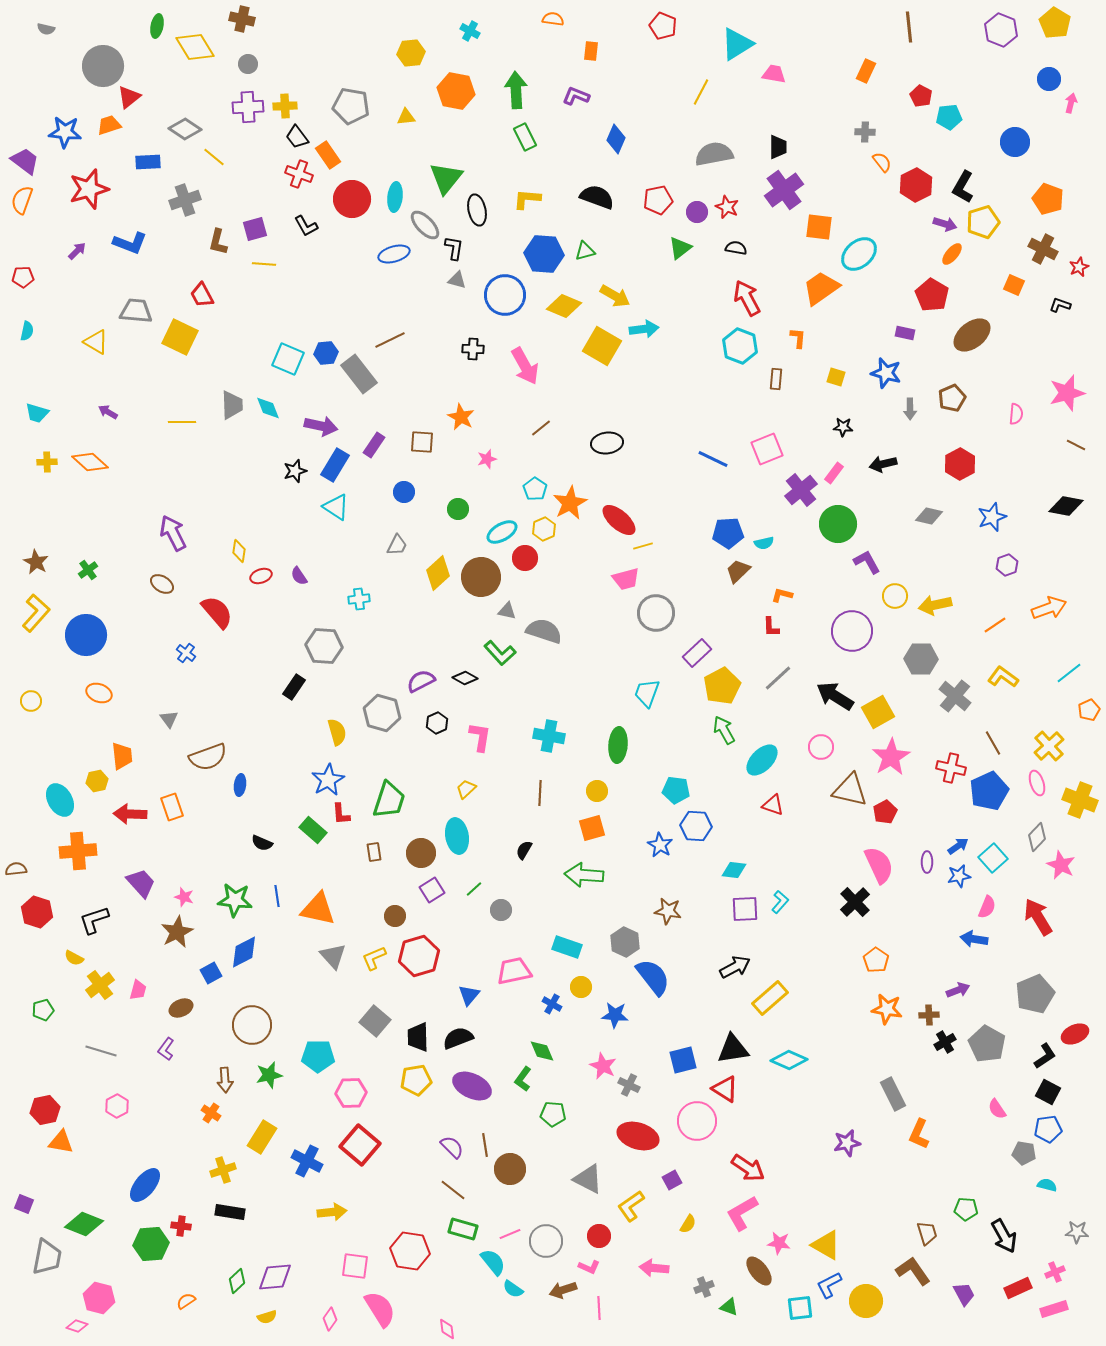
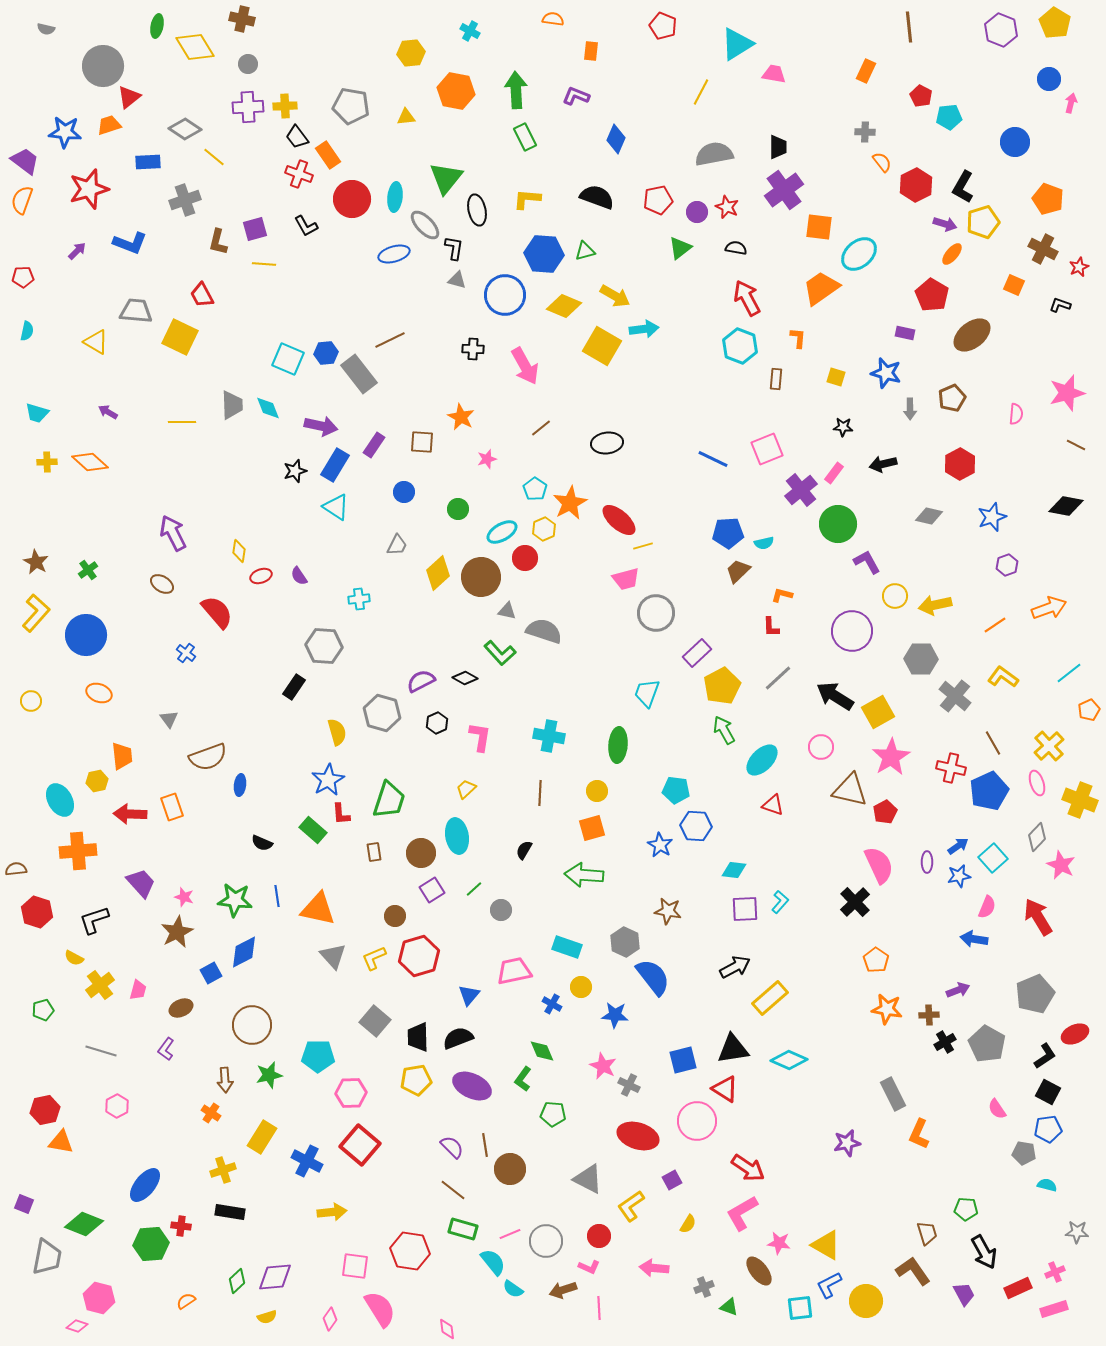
black arrow at (1004, 1236): moved 20 px left, 16 px down
